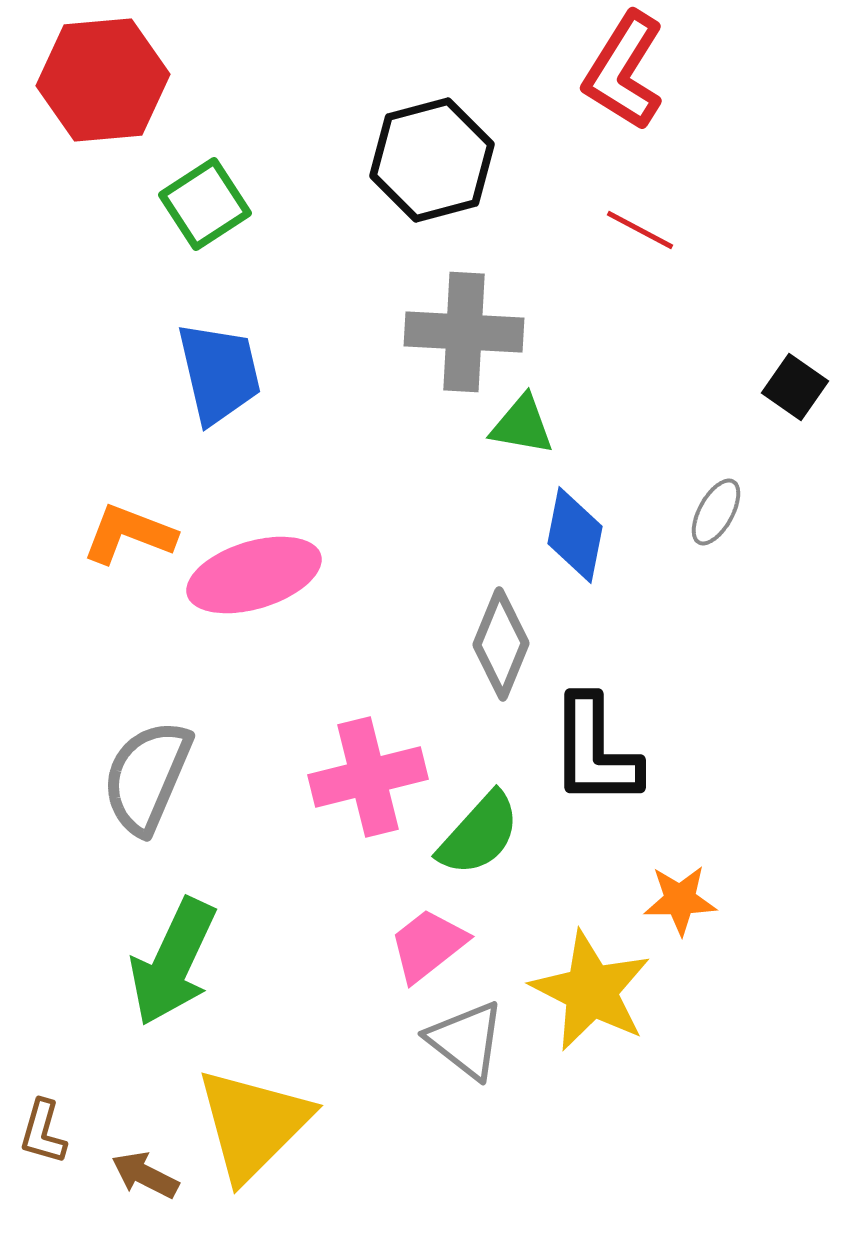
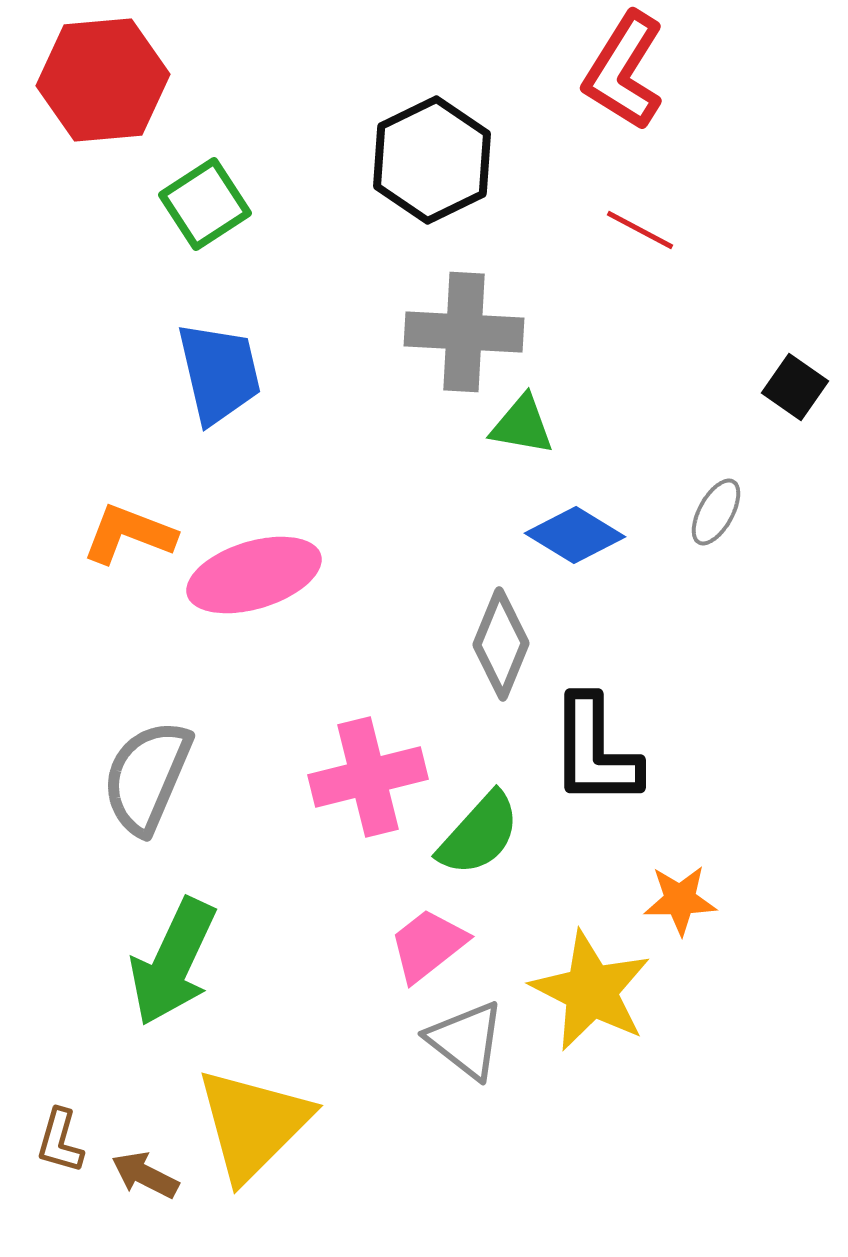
black hexagon: rotated 11 degrees counterclockwise
blue diamond: rotated 70 degrees counterclockwise
brown L-shape: moved 17 px right, 9 px down
